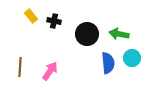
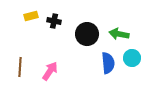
yellow rectangle: rotated 64 degrees counterclockwise
